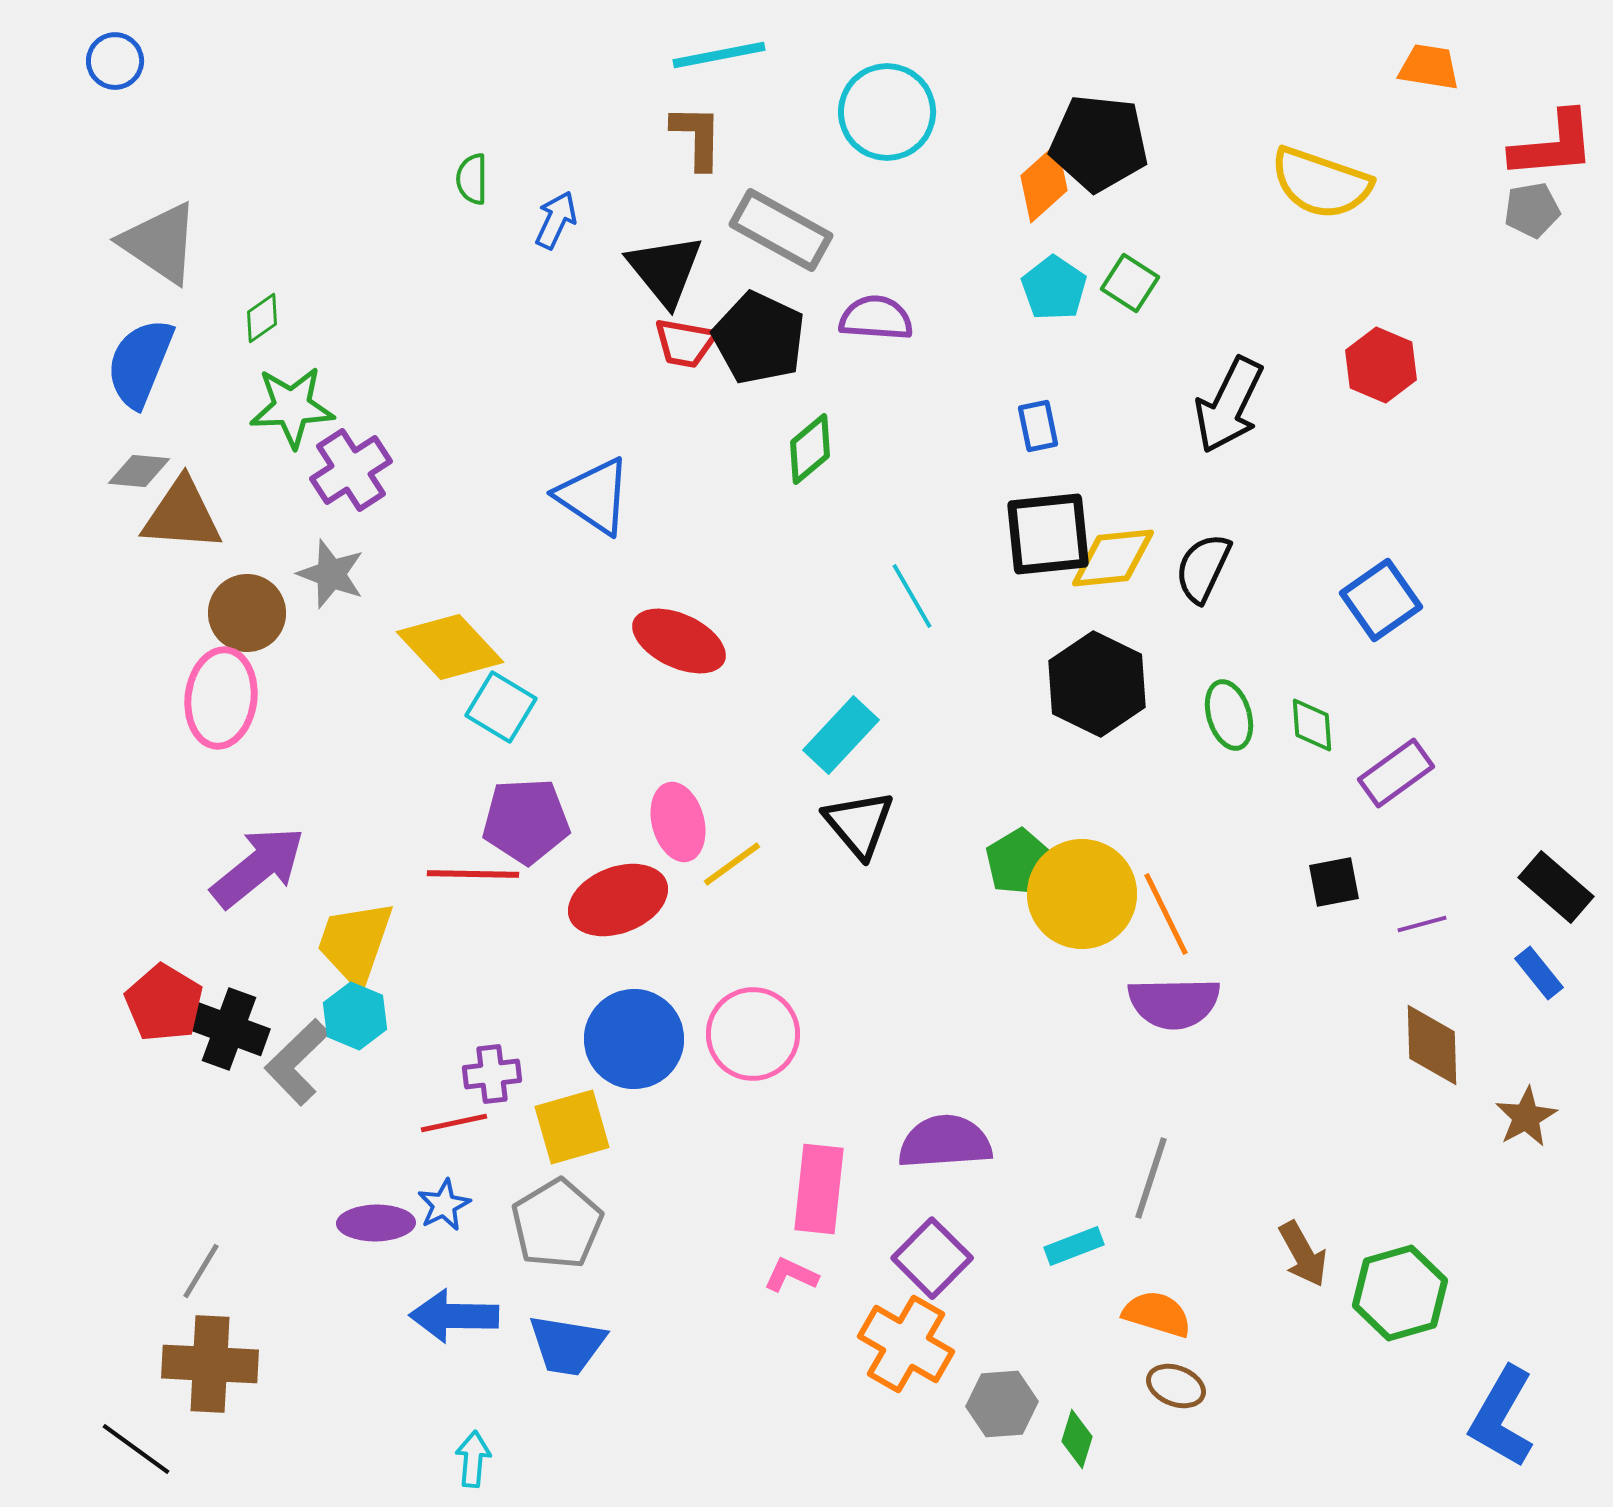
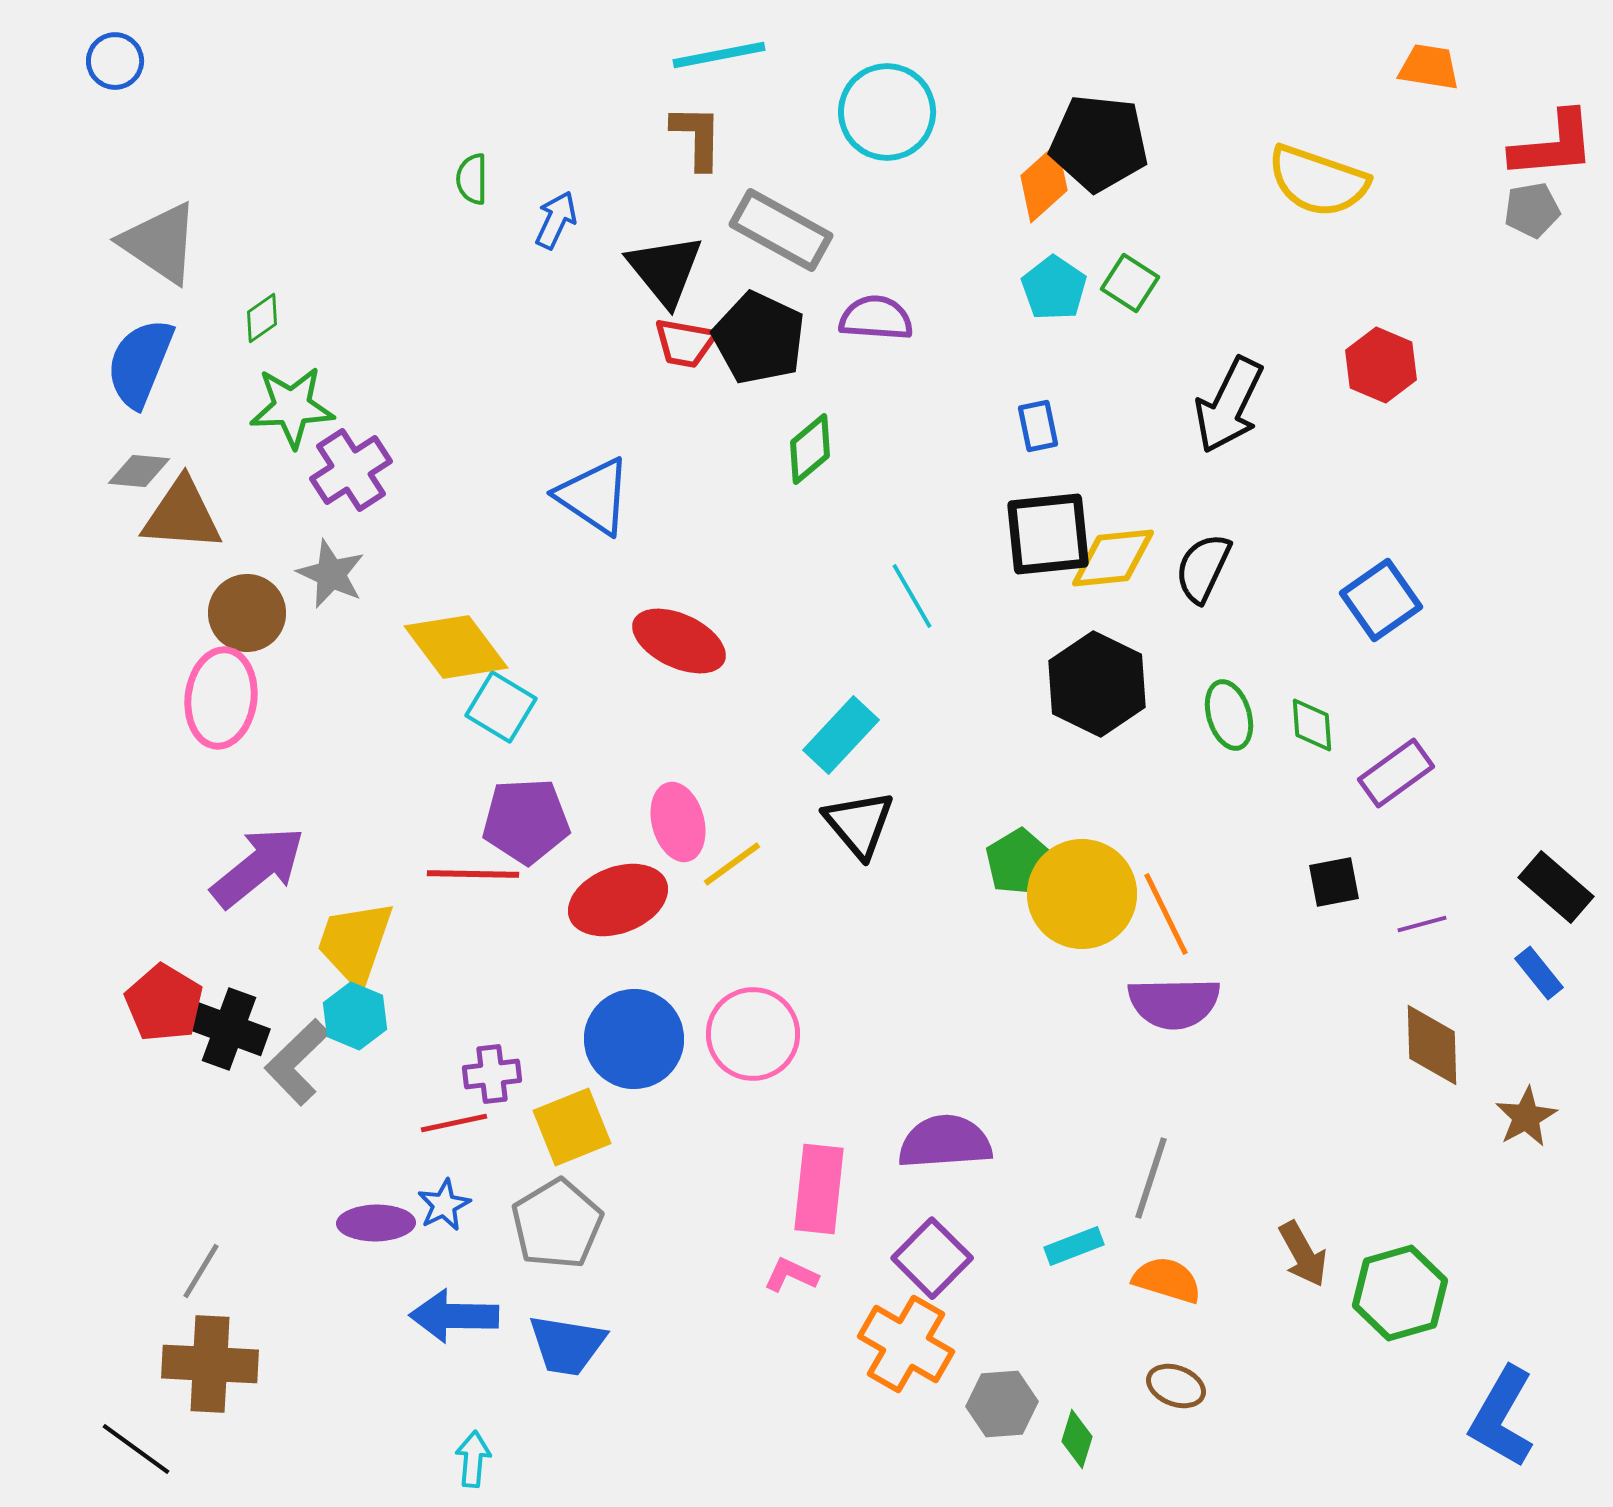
yellow semicircle at (1321, 183): moved 3 px left, 2 px up
gray star at (331, 574): rotated 4 degrees clockwise
yellow diamond at (450, 647): moved 6 px right; rotated 6 degrees clockwise
yellow square at (572, 1127): rotated 6 degrees counterclockwise
orange semicircle at (1157, 1314): moved 10 px right, 34 px up
